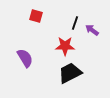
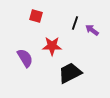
red star: moved 13 px left
